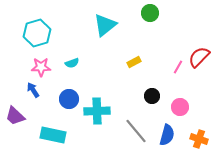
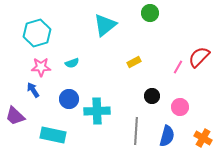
gray line: rotated 44 degrees clockwise
blue semicircle: moved 1 px down
orange cross: moved 4 px right, 1 px up; rotated 12 degrees clockwise
